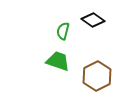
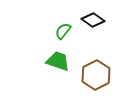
green semicircle: rotated 24 degrees clockwise
brown hexagon: moved 1 px left, 1 px up
